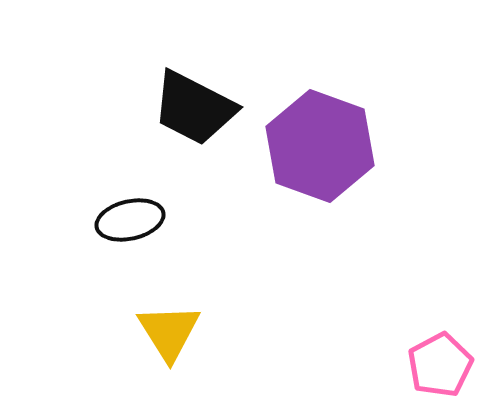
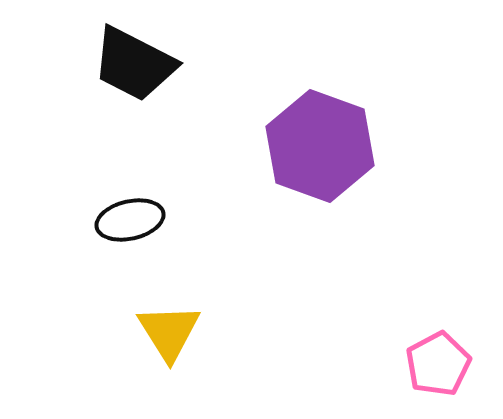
black trapezoid: moved 60 px left, 44 px up
pink pentagon: moved 2 px left, 1 px up
